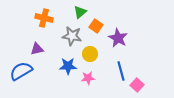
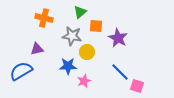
orange square: rotated 32 degrees counterclockwise
yellow circle: moved 3 px left, 2 px up
blue line: moved 1 px left, 1 px down; rotated 30 degrees counterclockwise
pink star: moved 4 px left, 3 px down; rotated 16 degrees counterclockwise
pink square: moved 1 px down; rotated 24 degrees counterclockwise
